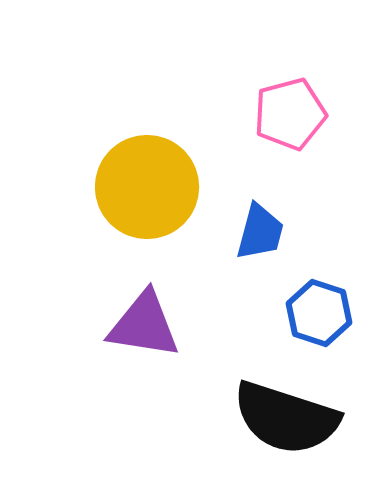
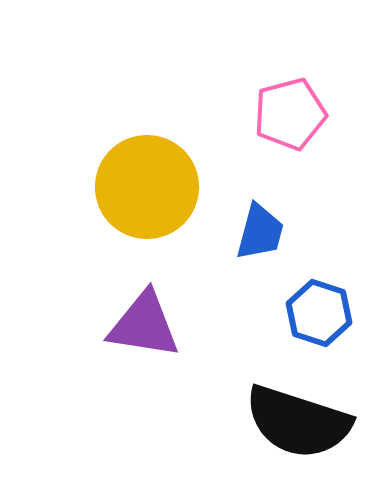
black semicircle: moved 12 px right, 4 px down
